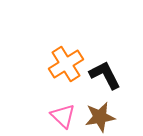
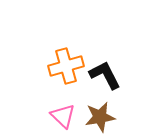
orange cross: moved 2 px down; rotated 16 degrees clockwise
